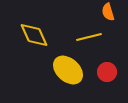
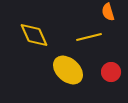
red circle: moved 4 px right
